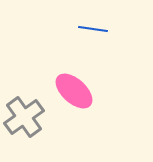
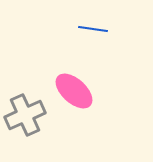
gray cross: moved 1 px right, 2 px up; rotated 12 degrees clockwise
